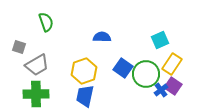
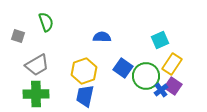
gray square: moved 1 px left, 11 px up
green circle: moved 2 px down
